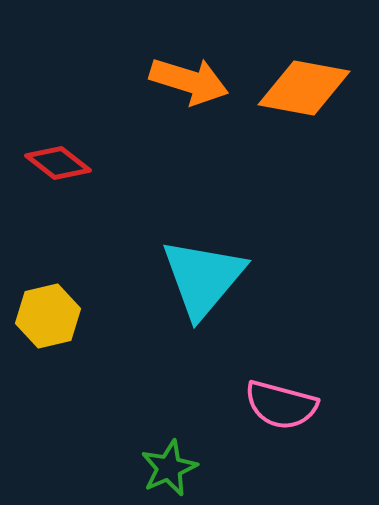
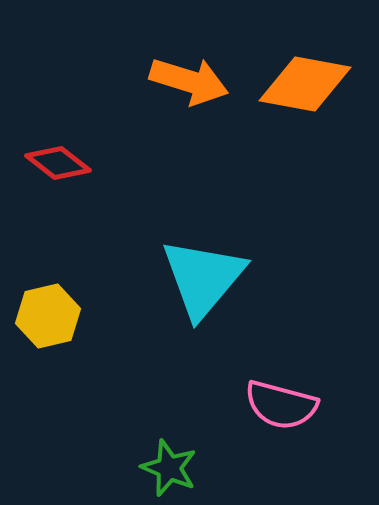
orange diamond: moved 1 px right, 4 px up
green star: rotated 26 degrees counterclockwise
